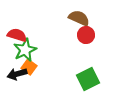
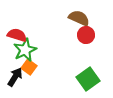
black arrow: moved 2 px left, 3 px down; rotated 138 degrees clockwise
green square: rotated 10 degrees counterclockwise
